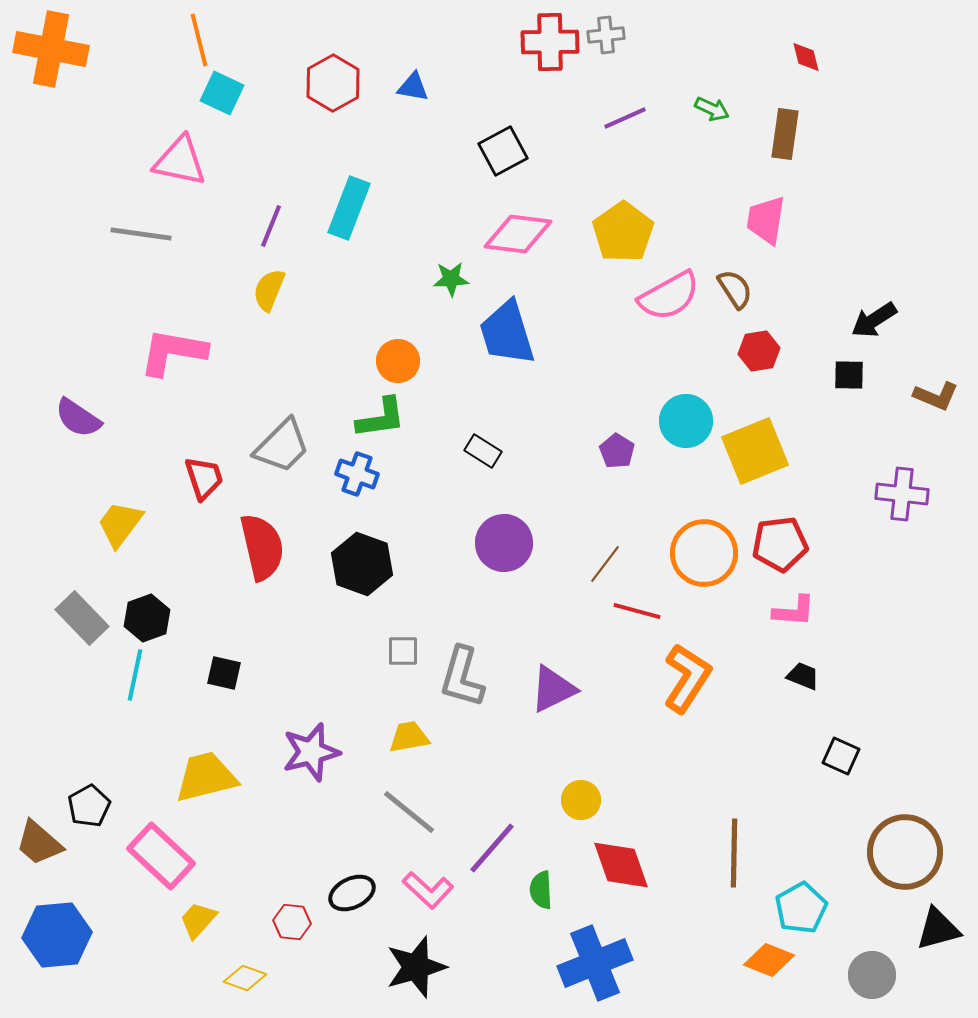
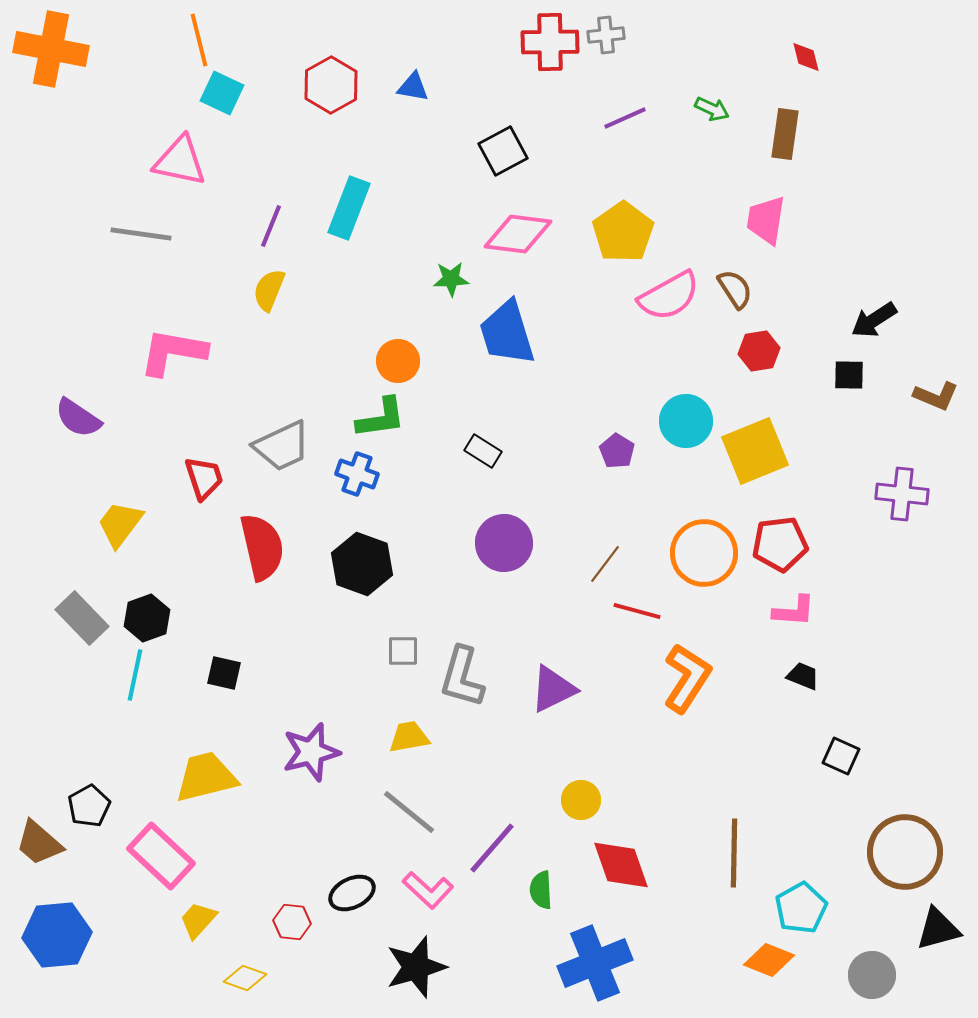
red hexagon at (333, 83): moved 2 px left, 2 px down
gray trapezoid at (282, 446): rotated 20 degrees clockwise
